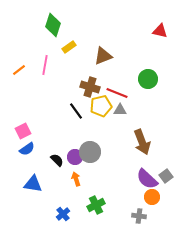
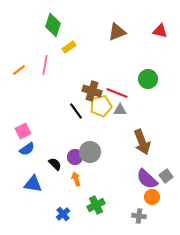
brown triangle: moved 14 px right, 24 px up
brown cross: moved 2 px right, 4 px down
black semicircle: moved 2 px left, 4 px down
